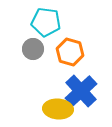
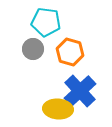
blue cross: moved 1 px left
